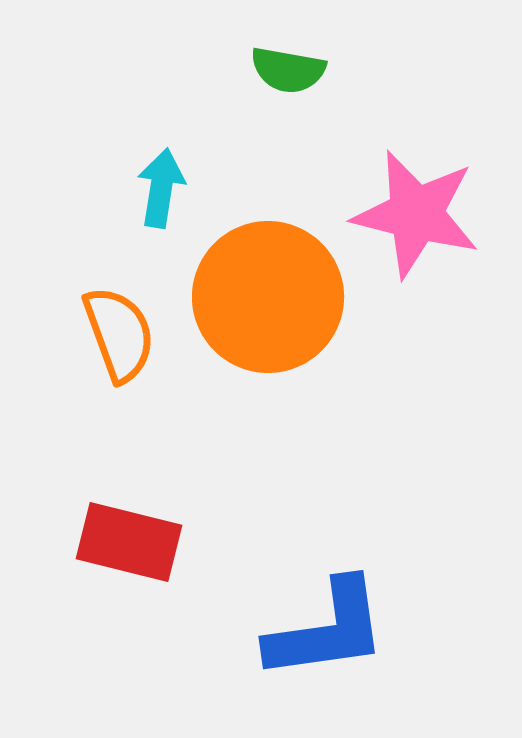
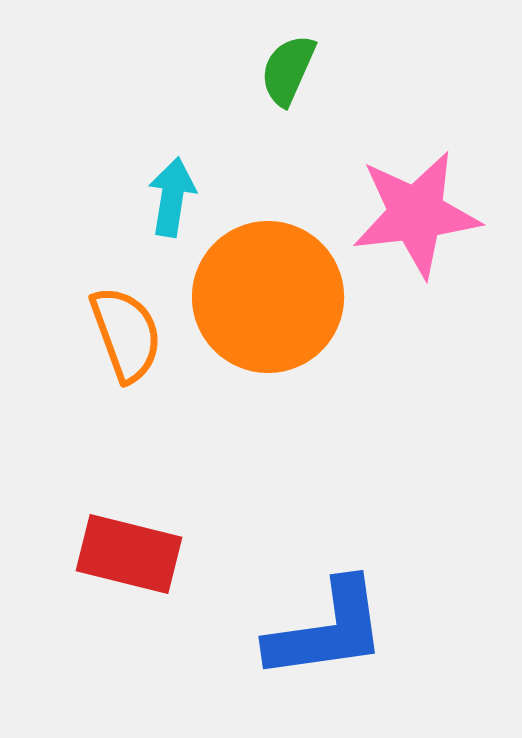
green semicircle: rotated 104 degrees clockwise
cyan arrow: moved 11 px right, 9 px down
pink star: rotated 21 degrees counterclockwise
orange semicircle: moved 7 px right
red rectangle: moved 12 px down
